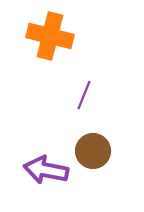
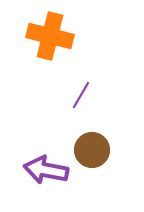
purple line: moved 3 px left; rotated 8 degrees clockwise
brown circle: moved 1 px left, 1 px up
